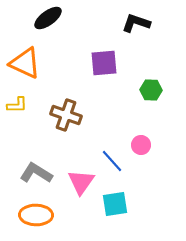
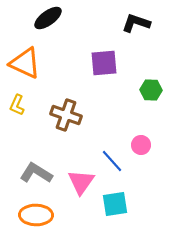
yellow L-shape: rotated 115 degrees clockwise
